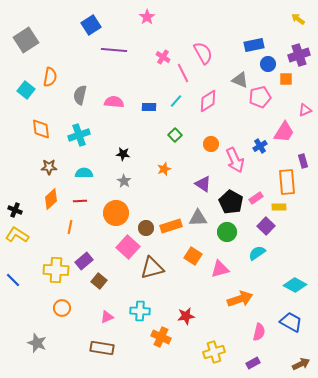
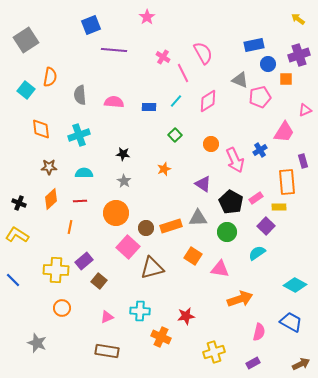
blue square at (91, 25): rotated 12 degrees clockwise
gray semicircle at (80, 95): rotated 18 degrees counterclockwise
blue cross at (260, 146): moved 4 px down
black cross at (15, 210): moved 4 px right, 7 px up
pink triangle at (220, 269): rotated 24 degrees clockwise
brown rectangle at (102, 348): moved 5 px right, 3 px down
